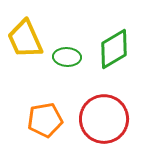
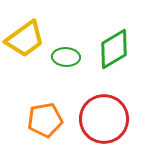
yellow trapezoid: rotated 102 degrees counterclockwise
green ellipse: moved 1 px left
